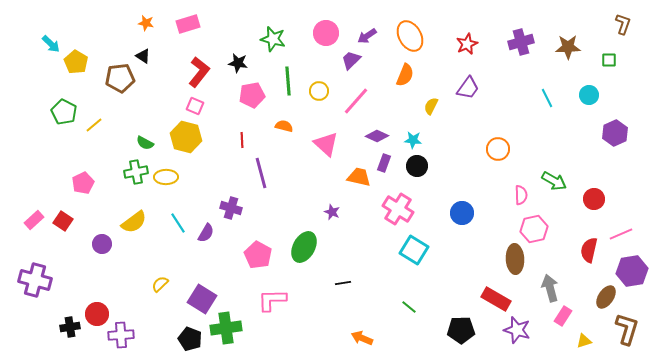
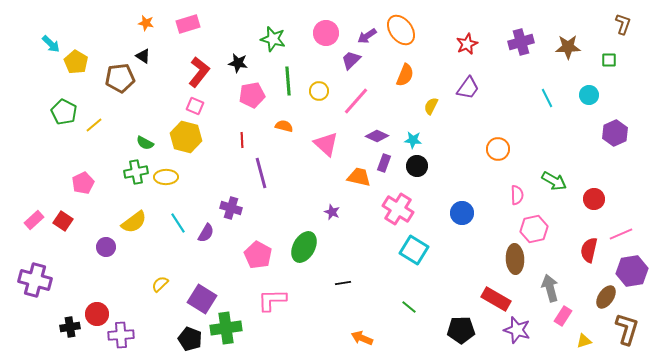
orange ellipse at (410, 36): moved 9 px left, 6 px up; rotated 8 degrees counterclockwise
pink semicircle at (521, 195): moved 4 px left
purple circle at (102, 244): moved 4 px right, 3 px down
